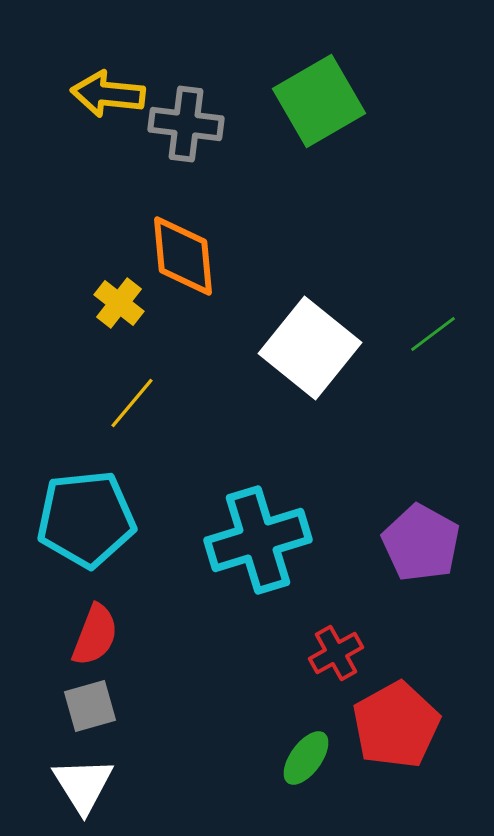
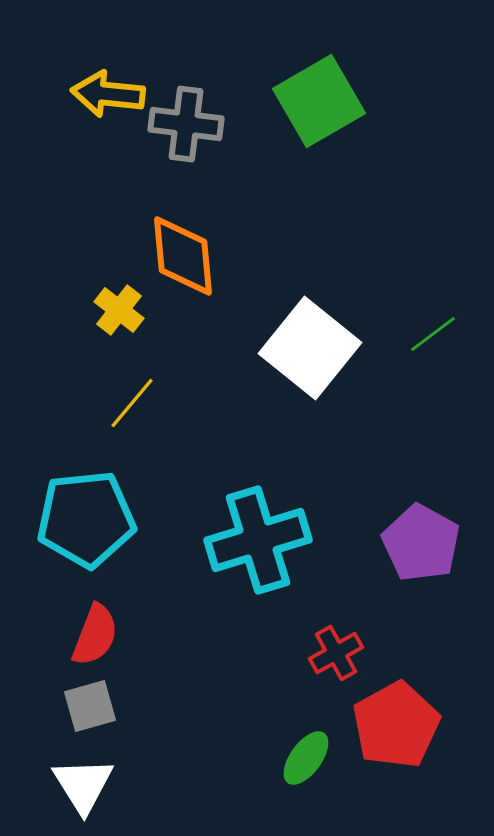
yellow cross: moved 7 px down
